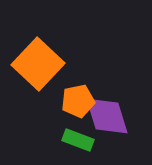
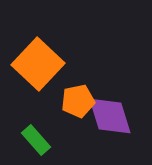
purple diamond: moved 3 px right
green rectangle: moved 42 px left; rotated 28 degrees clockwise
